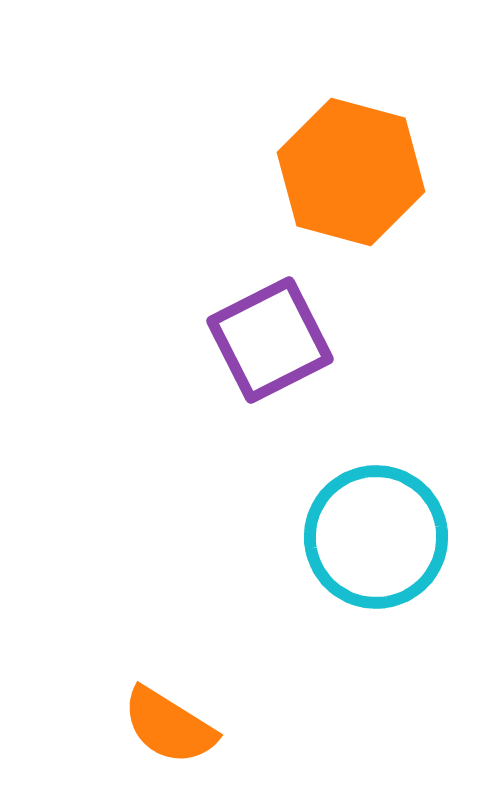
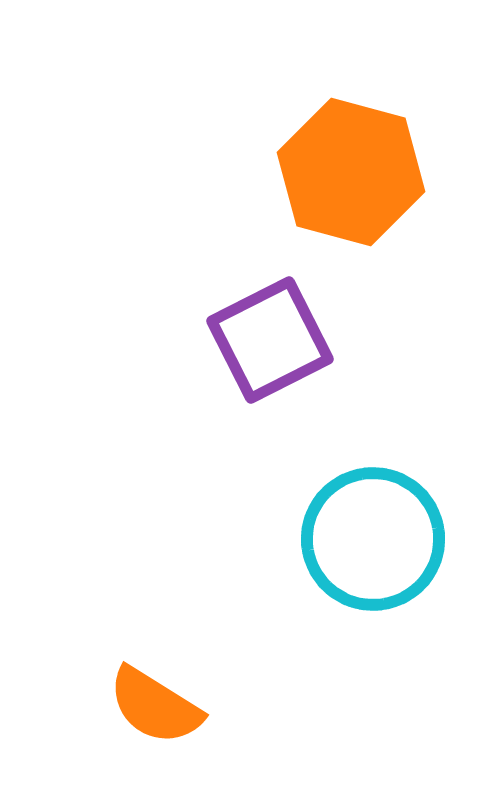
cyan circle: moved 3 px left, 2 px down
orange semicircle: moved 14 px left, 20 px up
